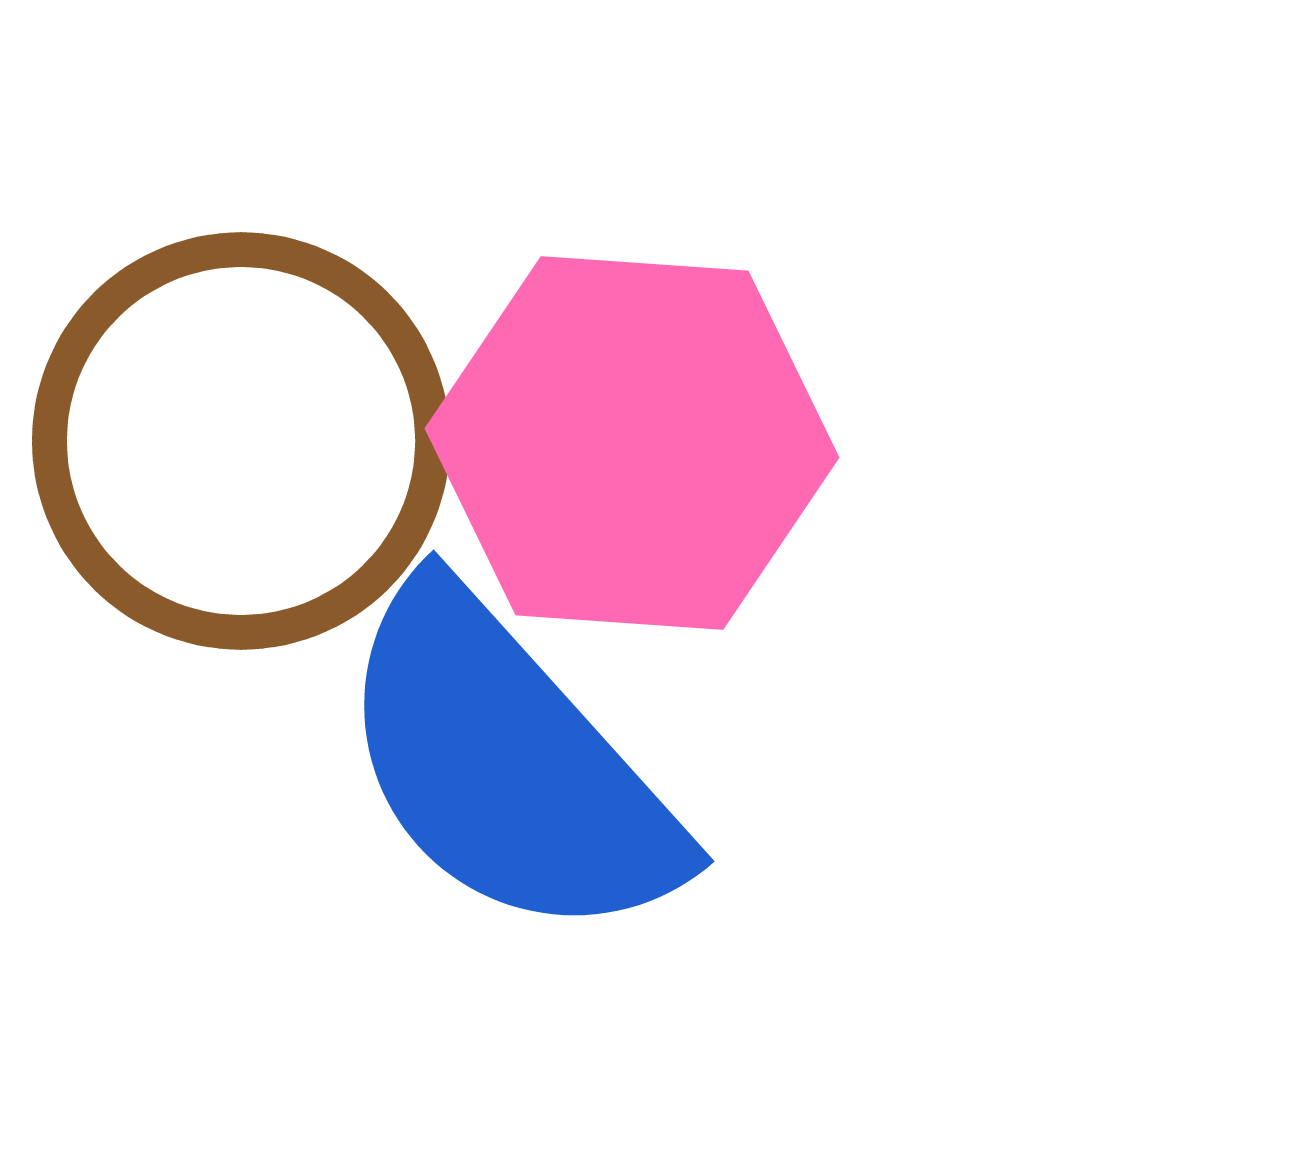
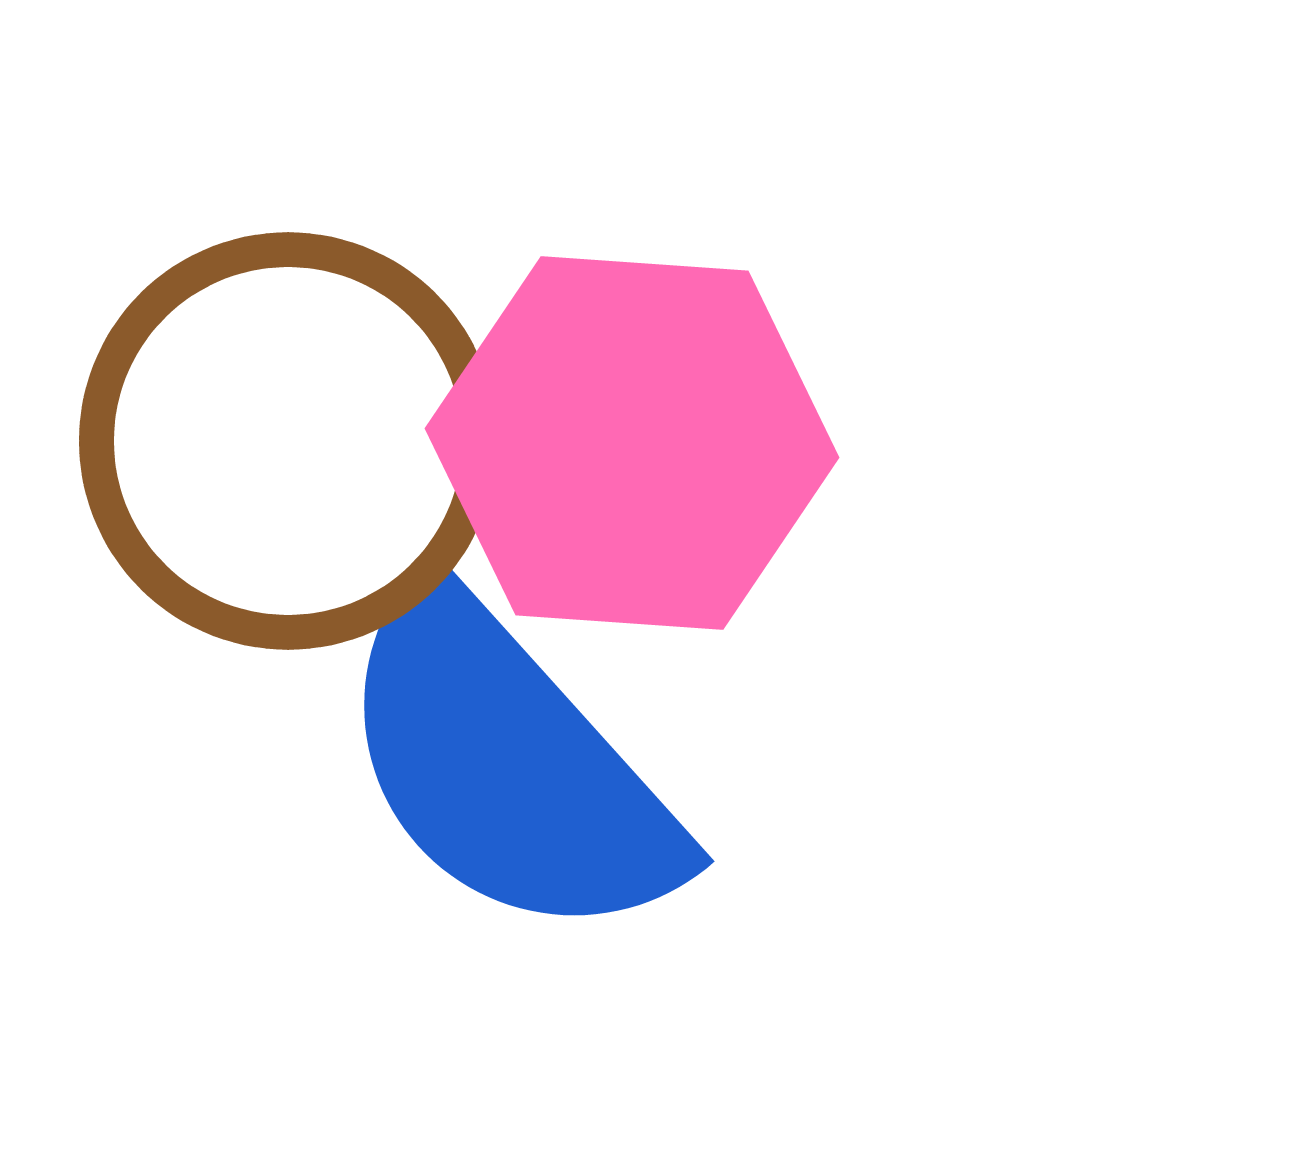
brown circle: moved 47 px right
